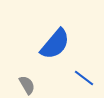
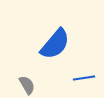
blue line: rotated 45 degrees counterclockwise
